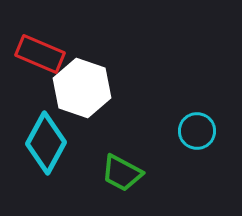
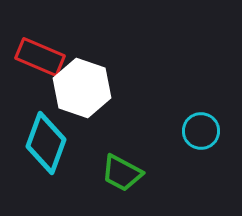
red rectangle: moved 3 px down
cyan circle: moved 4 px right
cyan diamond: rotated 8 degrees counterclockwise
